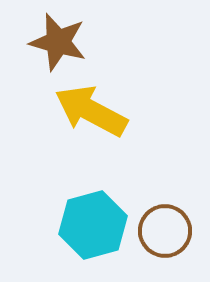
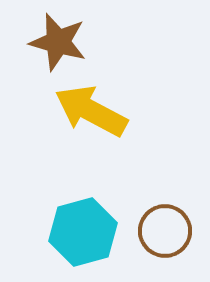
cyan hexagon: moved 10 px left, 7 px down
